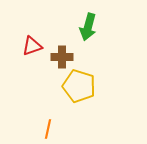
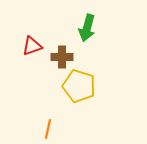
green arrow: moved 1 px left, 1 px down
